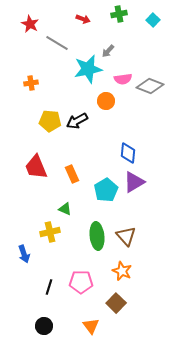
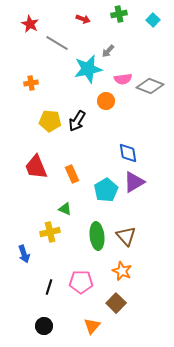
black arrow: rotated 30 degrees counterclockwise
blue diamond: rotated 15 degrees counterclockwise
orange triangle: moved 1 px right; rotated 18 degrees clockwise
